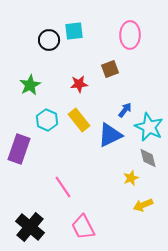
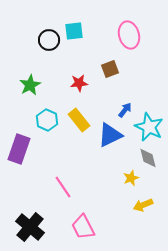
pink ellipse: moved 1 px left; rotated 16 degrees counterclockwise
red star: moved 1 px up
